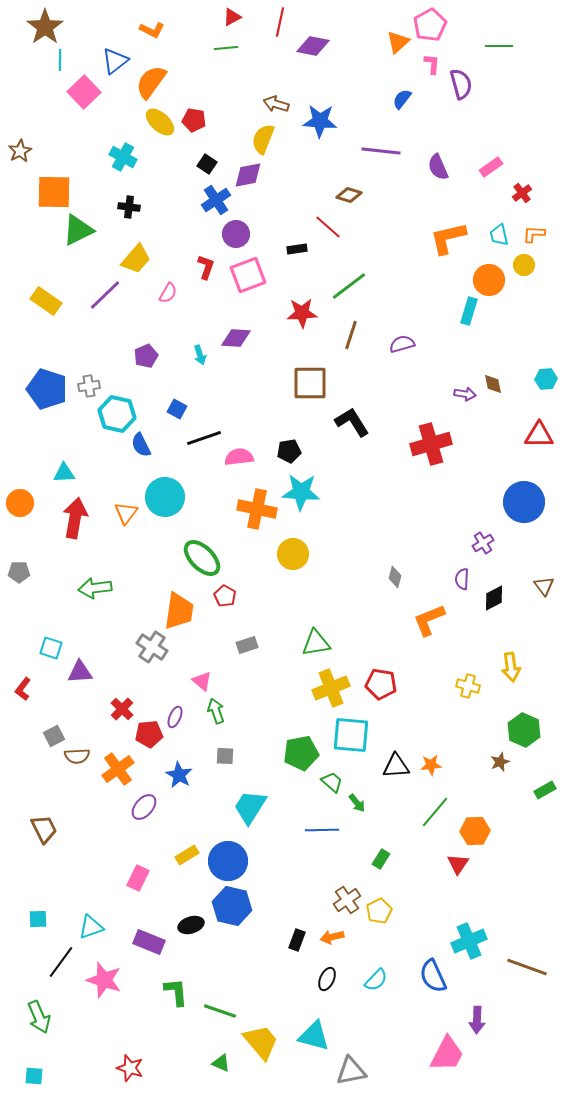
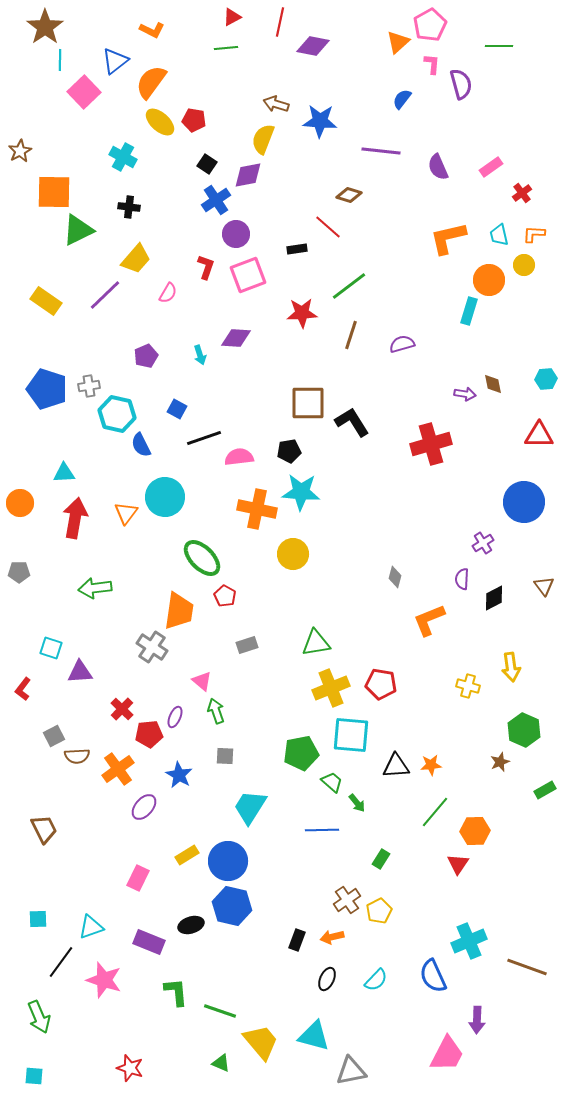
brown square at (310, 383): moved 2 px left, 20 px down
